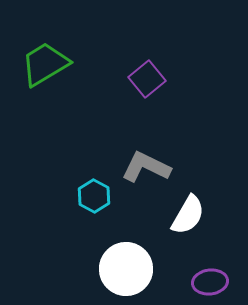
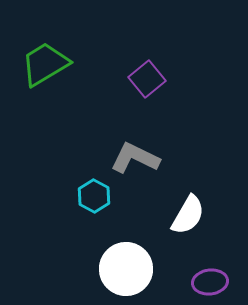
gray L-shape: moved 11 px left, 9 px up
